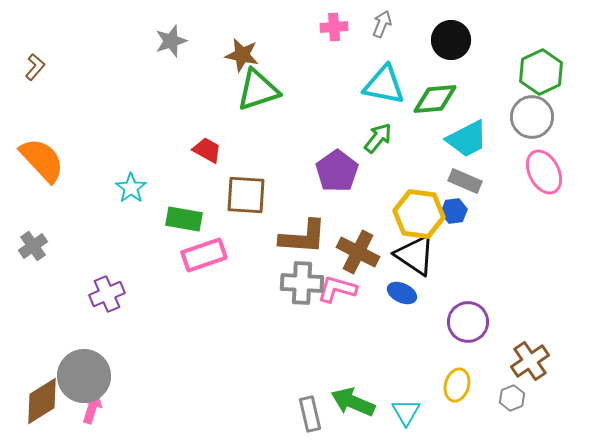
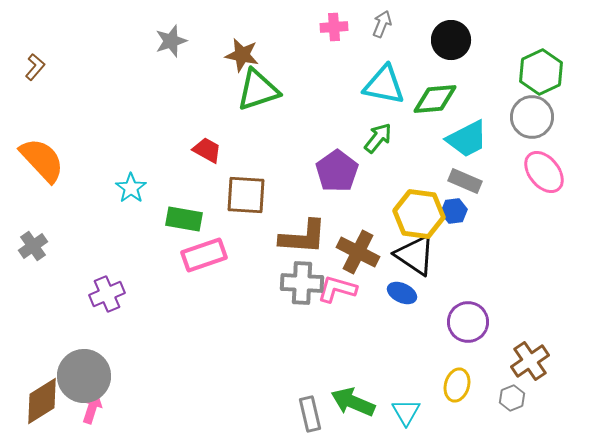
pink ellipse at (544, 172): rotated 12 degrees counterclockwise
